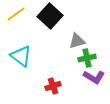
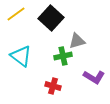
black square: moved 1 px right, 2 px down
green cross: moved 24 px left, 2 px up
red cross: rotated 35 degrees clockwise
